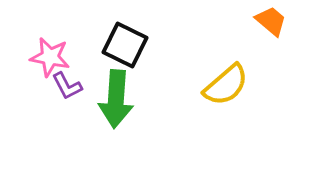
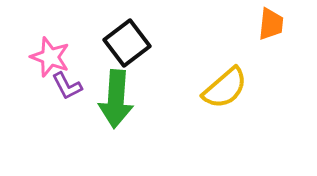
orange trapezoid: moved 3 px down; rotated 56 degrees clockwise
black square: moved 2 px right, 2 px up; rotated 27 degrees clockwise
pink star: rotated 9 degrees clockwise
yellow semicircle: moved 1 px left, 3 px down
